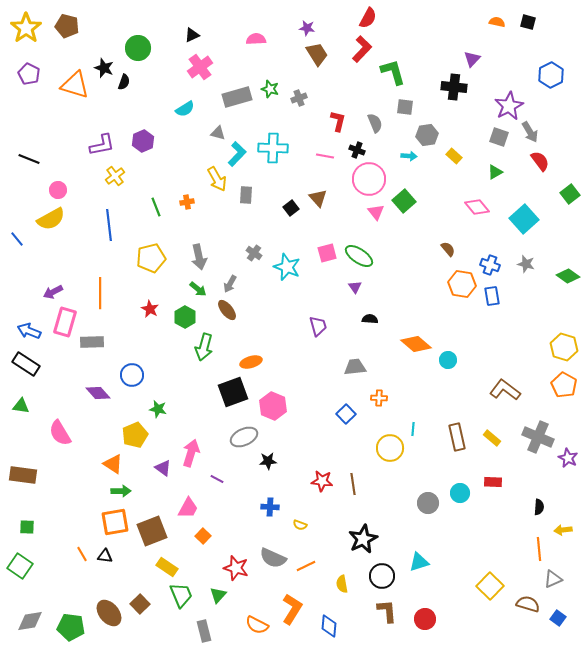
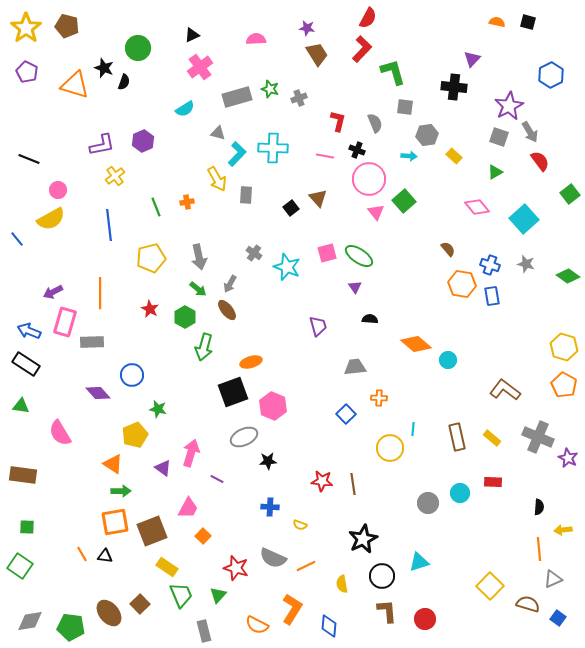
purple pentagon at (29, 74): moved 2 px left, 2 px up
